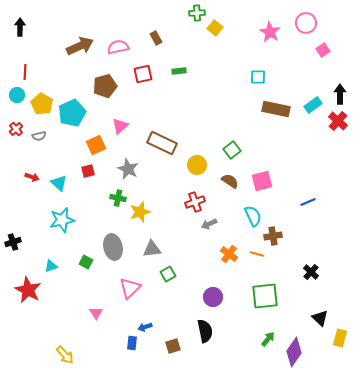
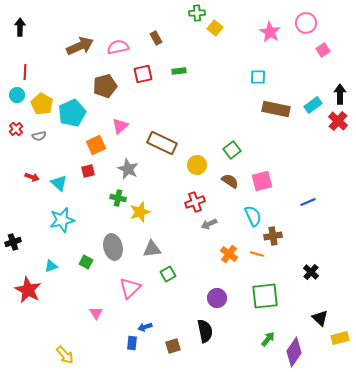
purple circle at (213, 297): moved 4 px right, 1 px down
yellow rectangle at (340, 338): rotated 60 degrees clockwise
